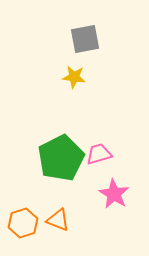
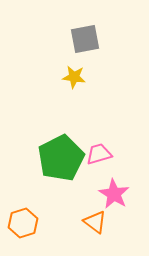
orange triangle: moved 37 px right, 2 px down; rotated 15 degrees clockwise
